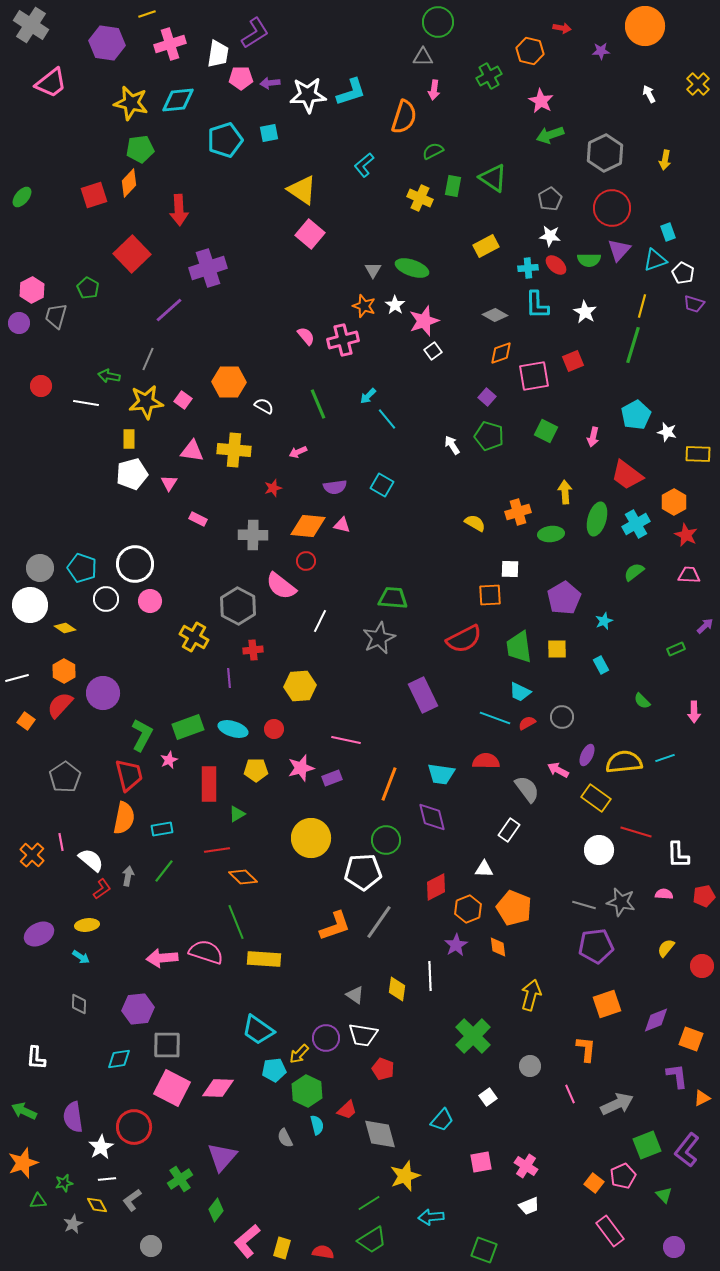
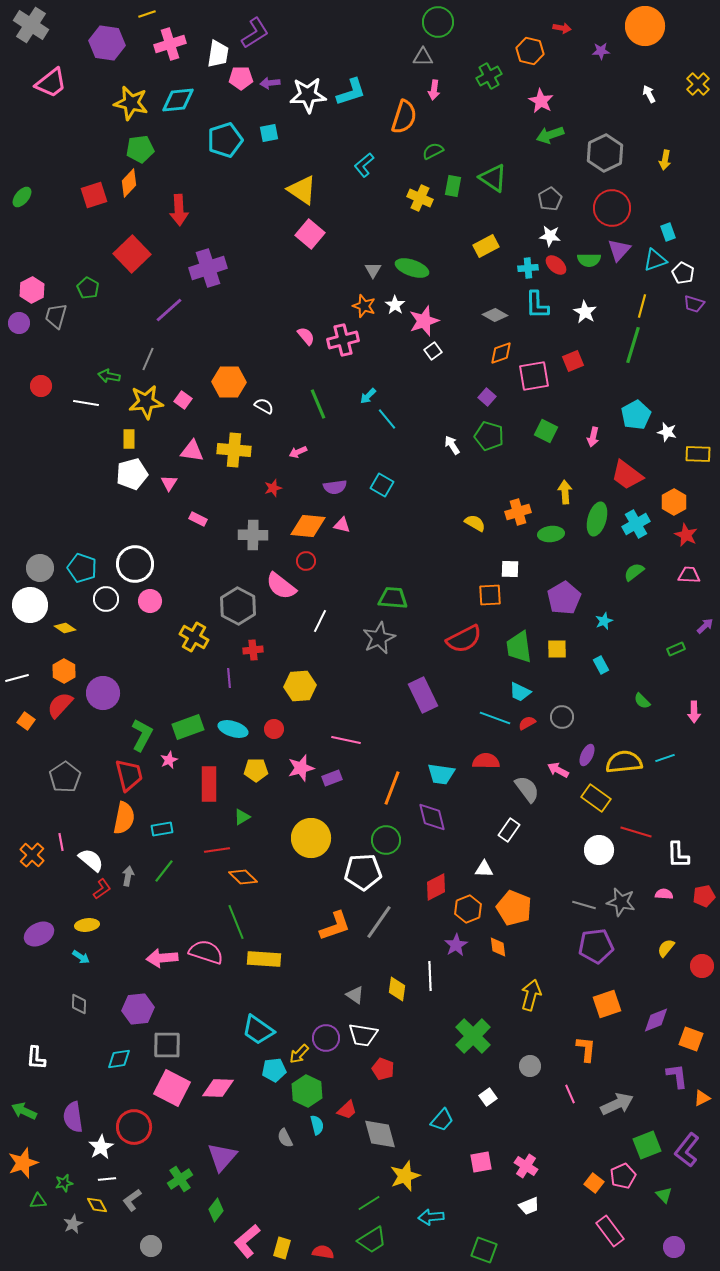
orange line at (389, 784): moved 3 px right, 4 px down
green triangle at (237, 814): moved 5 px right, 3 px down
